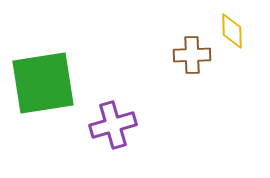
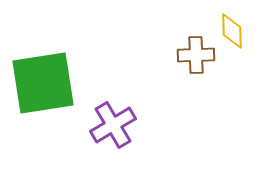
brown cross: moved 4 px right
purple cross: rotated 15 degrees counterclockwise
